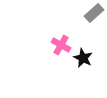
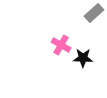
black star: rotated 24 degrees counterclockwise
